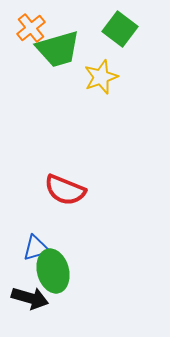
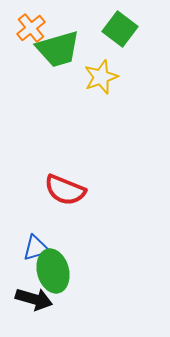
black arrow: moved 4 px right, 1 px down
